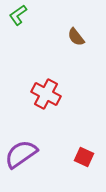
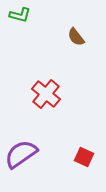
green L-shape: moved 2 px right; rotated 130 degrees counterclockwise
red cross: rotated 12 degrees clockwise
